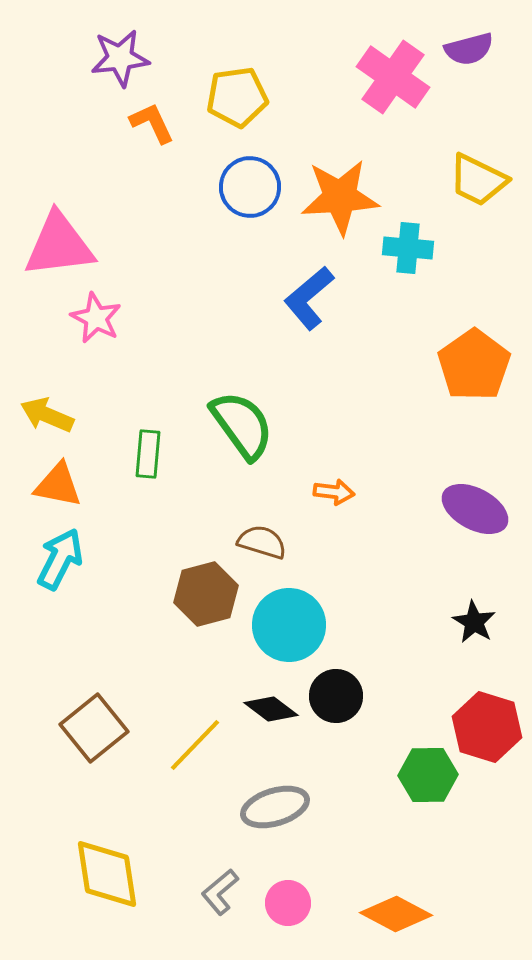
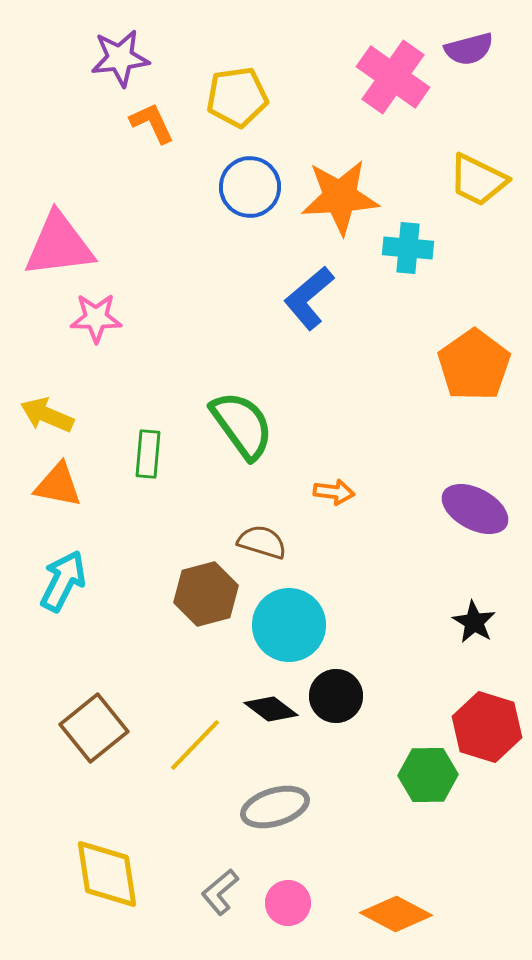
pink star: rotated 27 degrees counterclockwise
cyan arrow: moved 3 px right, 22 px down
